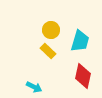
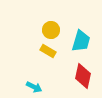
cyan trapezoid: moved 1 px right
yellow rectangle: rotated 14 degrees counterclockwise
